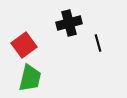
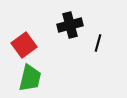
black cross: moved 1 px right, 2 px down
black line: rotated 30 degrees clockwise
